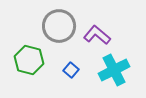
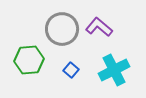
gray circle: moved 3 px right, 3 px down
purple L-shape: moved 2 px right, 8 px up
green hexagon: rotated 20 degrees counterclockwise
